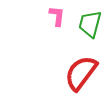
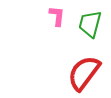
red semicircle: moved 3 px right
